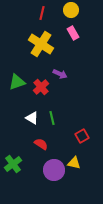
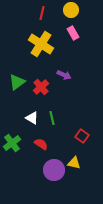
purple arrow: moved 4 px right, 1 px down
green triangle: rotated 18 degrees counterclockwise
red square: rotated 24 degrees counterclockwise
green cross: moved 1 px left, 21 px up
